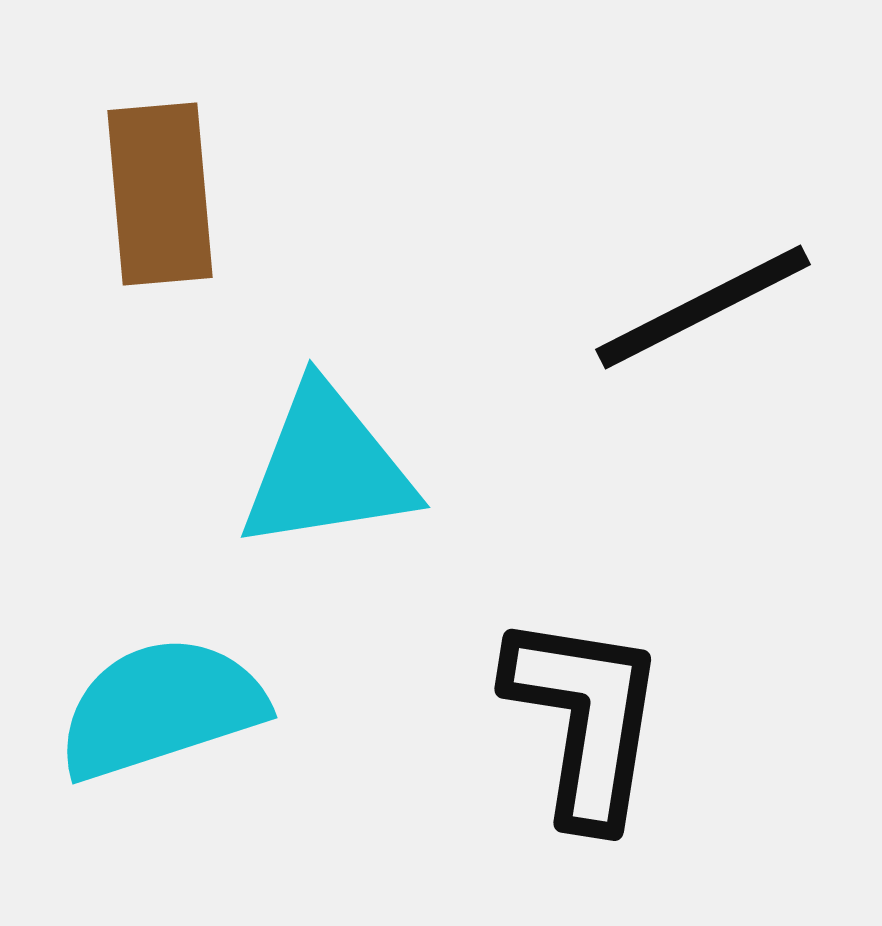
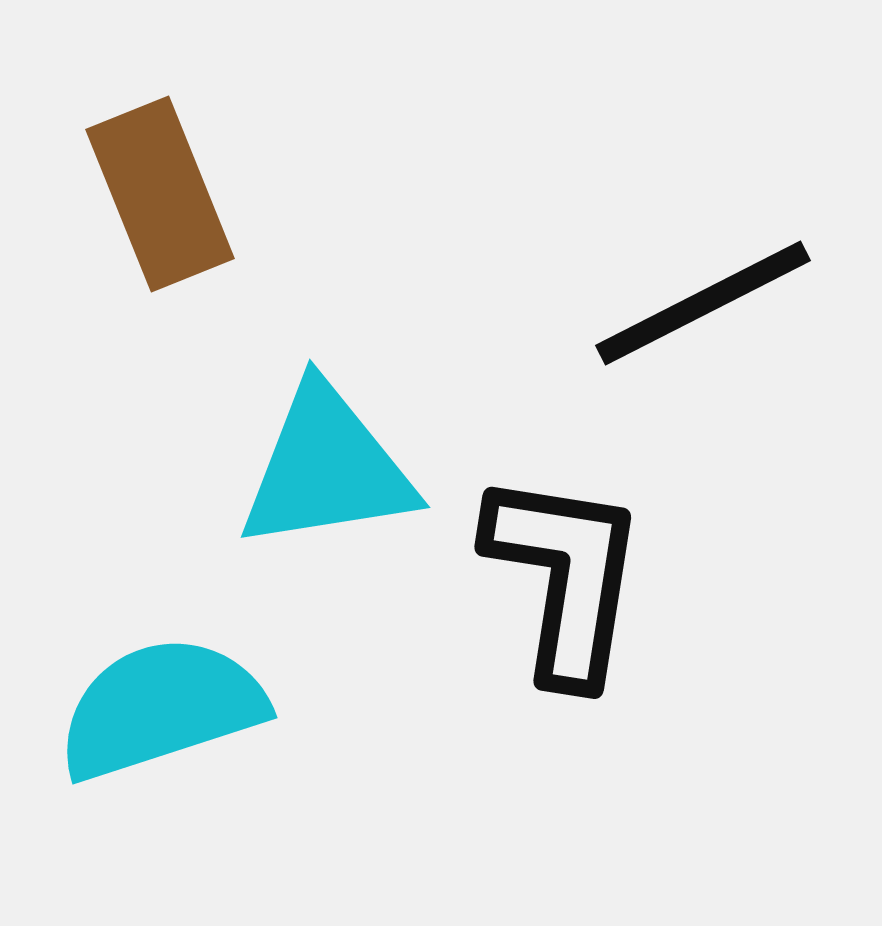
brown rectangle: rotated 17 degrees counterclockwise
black line: moved 4 px up
black L-shape: moved 20 px left, 142 px up
